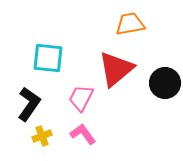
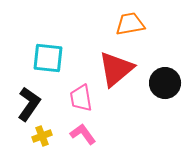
pink trapezoid: rotated 36 degrees counterclockwise
